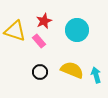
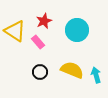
yellow triangle: rotated 15 degrees clockwise
pink rectangle: moved 1 px left, 1 px down
